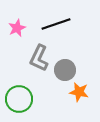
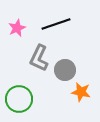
orange star: moved 2 px right
